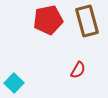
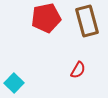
red pentagon: moved 2 px left, 2 px up
